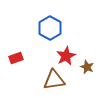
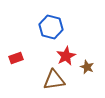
blue hexagon: moved 1 px right, 1 px up; rotated 15 degrees counterclockwise
